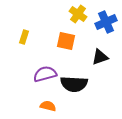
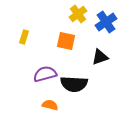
yellow cross: rotated 18 degrees clockwise
blue cross: rotated 10 degrees counterclockwise
orange semicircle: moved 2 px right, 1 px up
